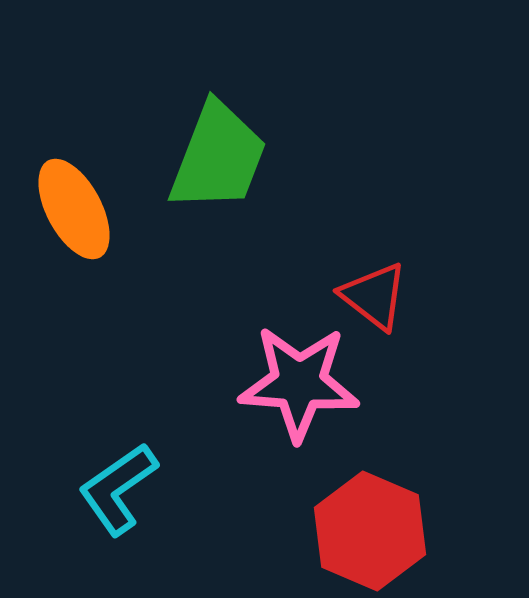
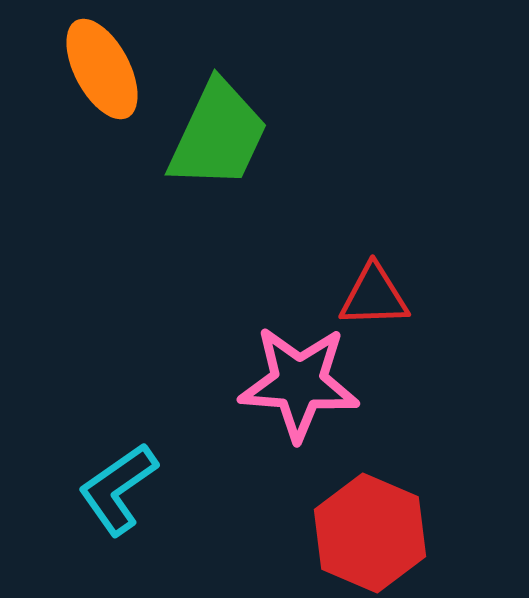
green trapezoid: moved 22 px up; rotated 4 degrees clockwise
orange ellipse: moved 28 px right, 140 px up
red triangle: rotated 40 degrees counterclockwise
red hexagon: moved 2 px down
